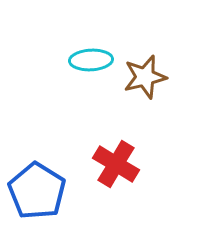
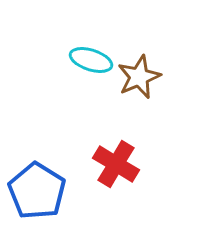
cyan ellipse: rotated 21 degrees clockwise
brown star: moved 6 px left; rotated 9 degrees counterclockwise
